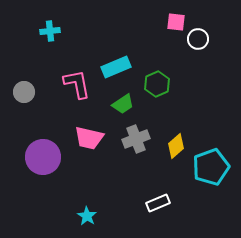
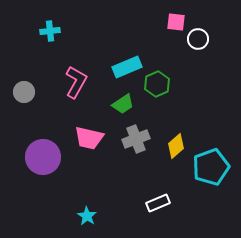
cyan rectangle: moved 11 px right
pink L-shape: moved 1 px left, 2 px up; rotated 40 degrees clockwise
